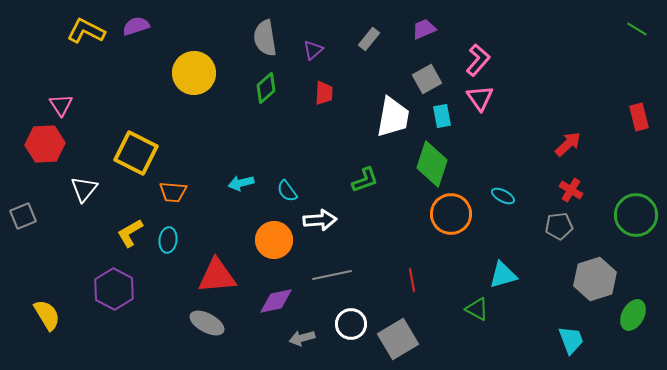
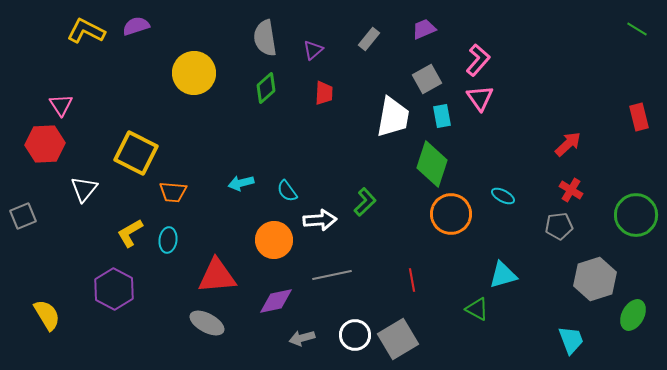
green L-shape at (365, 180): moved 22 px down; rotated 24 degrees counterclockwise
white circle at (351, 324): moved 4 px right, 11 px down
